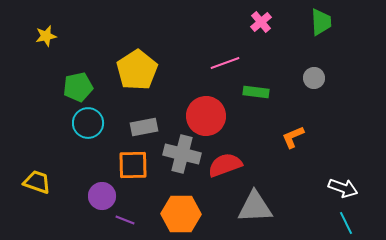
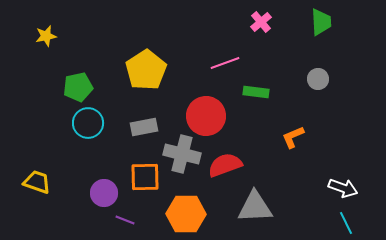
yellow pentagon: moved 9 px right
gray circle: moved 4 px right, 1 px down
orange square: moved 12 px right, 12 px down
purple circle: moved 2 px right, 3 px up
orange hexagon: moved 5 px right
